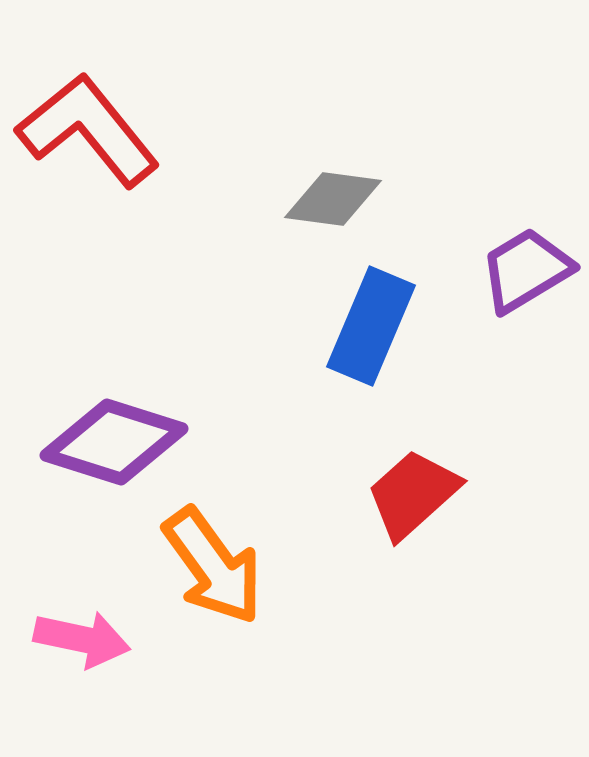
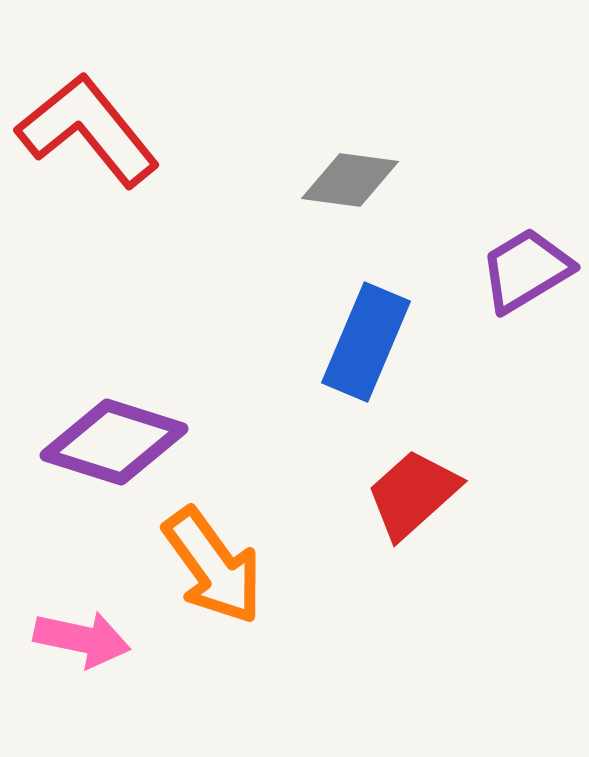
gray diamond: moved 17 px right, 19 px up
blue rectangle: moved 5 px left, 16 px down
